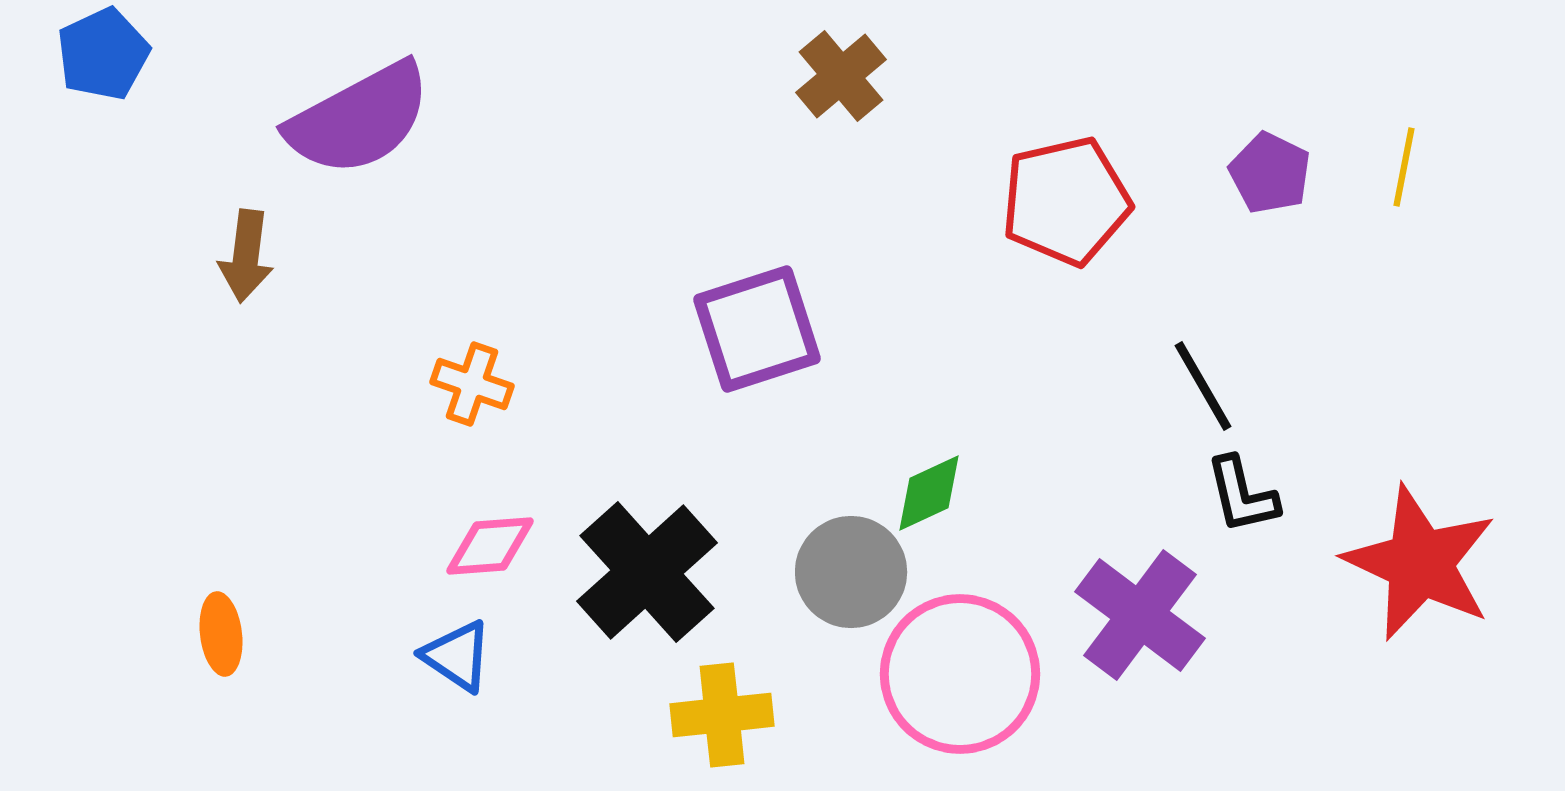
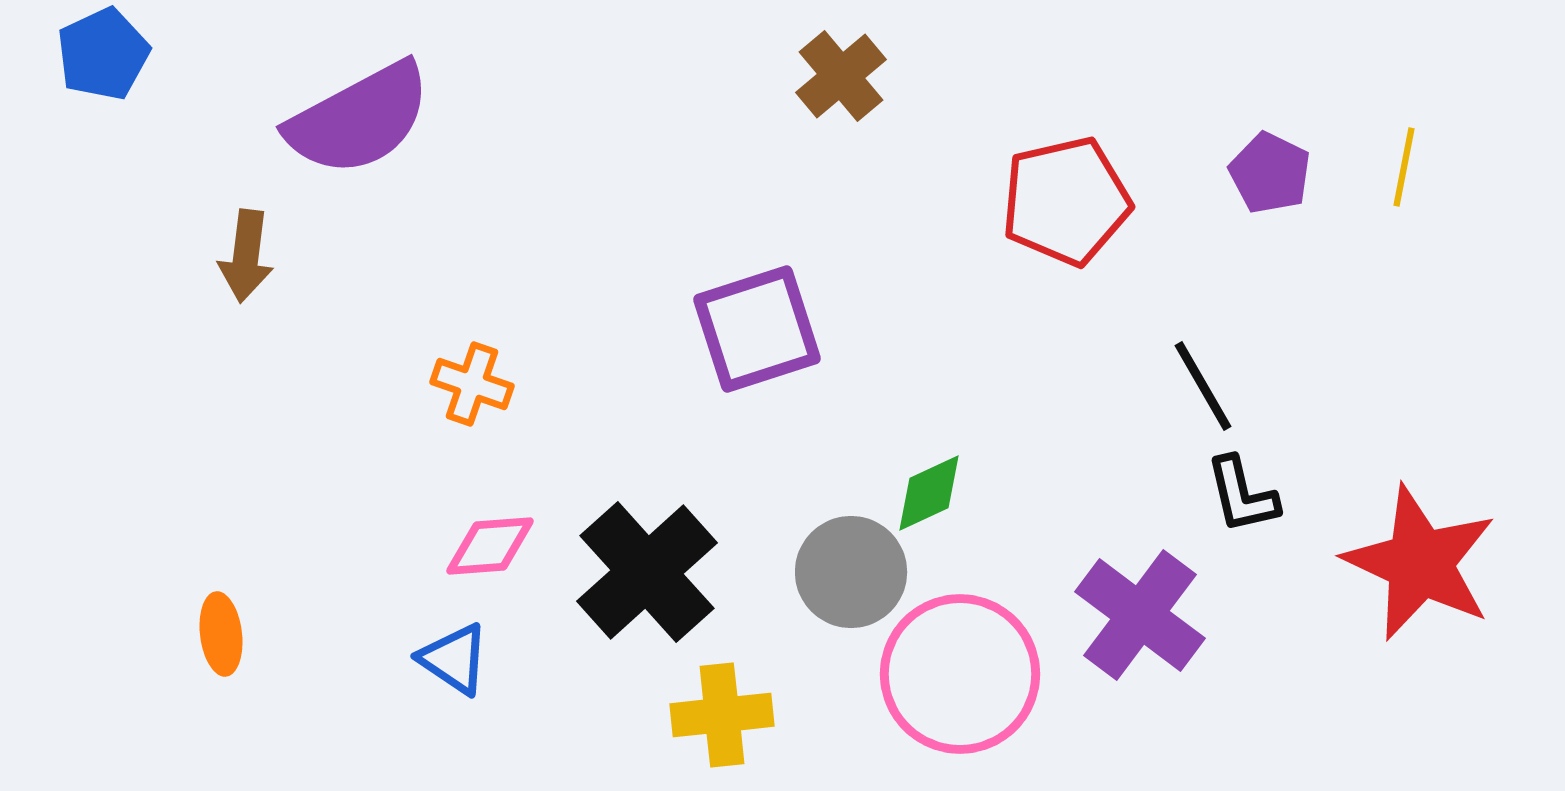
blue triangle: moved 3 px left, 3 px down
